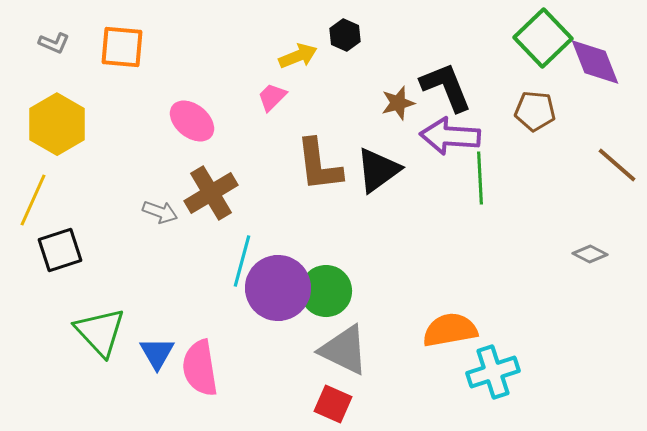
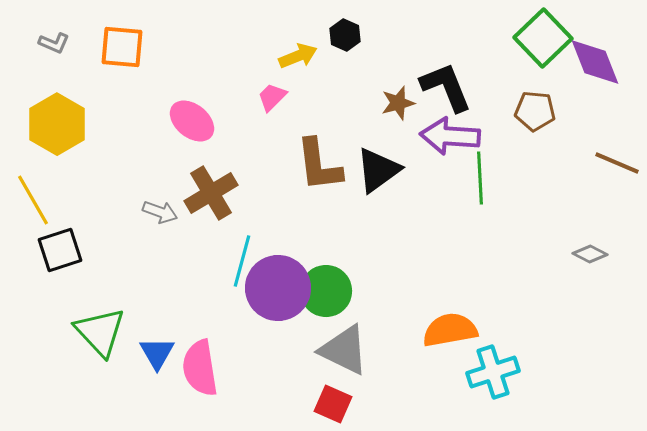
brown line: moved 2 px up; rotated 18 degrees counterclockwise
yellow line: rotated 54 degrees counterclockwise
